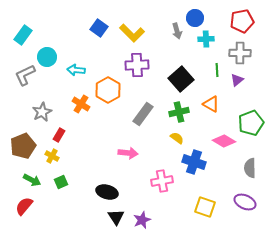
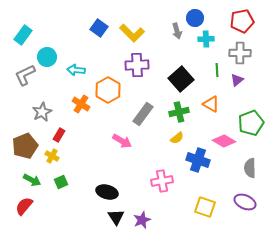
yellow semicircle: rotated 104 degrees clockwise
brown pentagon: moved 2 px right
pink arrow: moved 6 px left, 12 px up; rotated 24 degrees clockwise
blue cross: moved 4 px right, 2 px up
